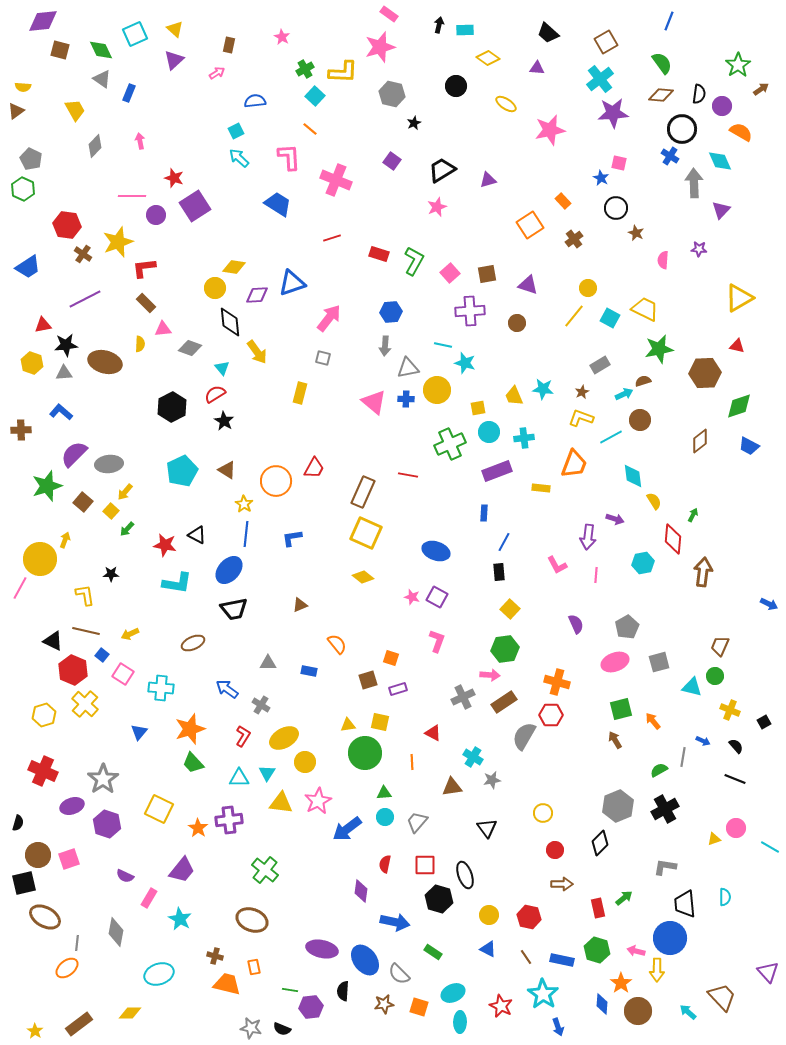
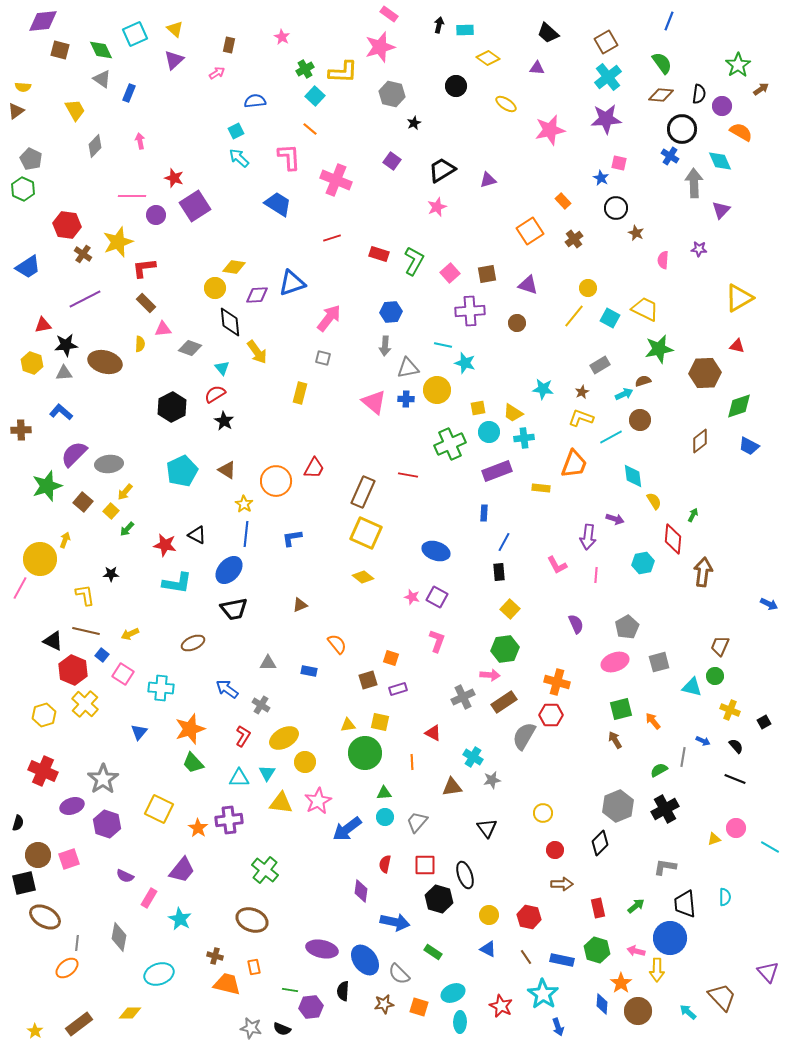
cyan cross at (600, 79): moved 8 px right, 2 px up
purple star at (613, 113): moved 7 px left, 6 px down
orange square at (530, 225): moved 6 px down
yellow trapezoid at (514, 396): moved 1 px left, 17 px down; rotated 35 degrees counterclockwise
green arrow at (624, 898): moved 12 px right, 8 px down
gray diamond at (116, 932): moved 3 px right, 5 px down
